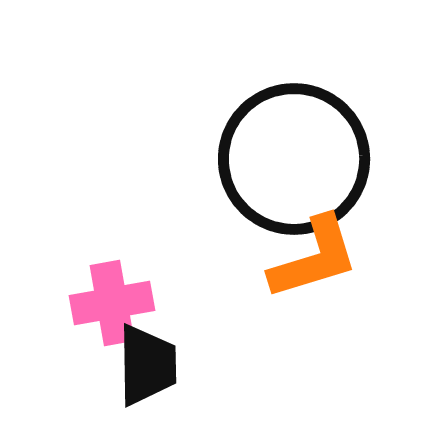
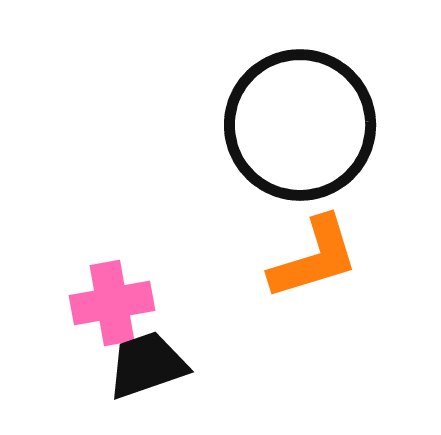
black circle: moved 6 px right, 34 px up
black trapezoid: rotated 108 degrees counterclockwise
